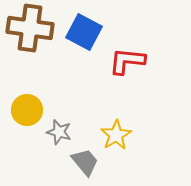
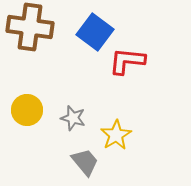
brown cross: moved 1 px up
blue square: moved 11 px right; rotated 9 degrees clockwise
gray star: moved 14 px right, 14 px up
